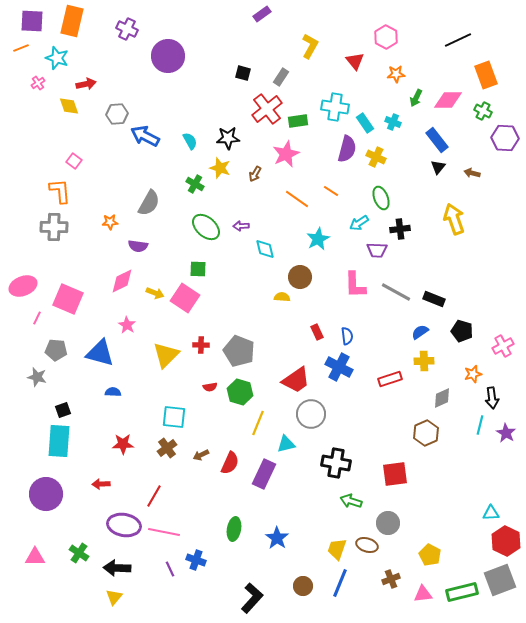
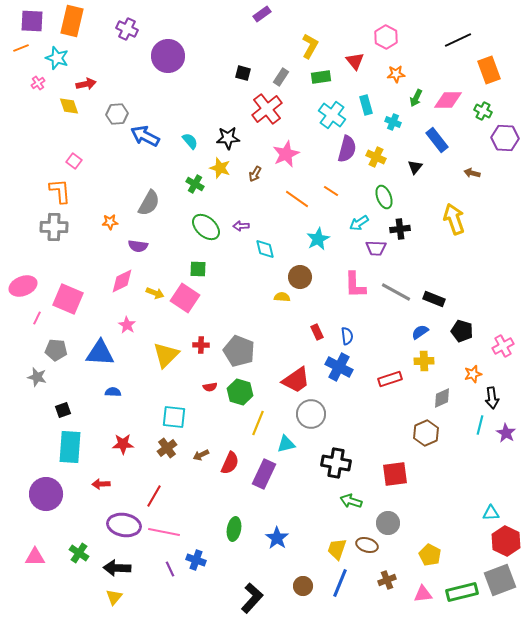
orange rectangle at (486, 75): moved 3 px right, 5 px up
cyan cross at (335, 107): moved 3 px left, 8 px down; rotated 28 degrees clockwise
green rectangle at (298, 121): moved 23 px right, 44 px up
cyan rectangle at (365, 123): moved 1 px right, 18 px up; rotated 18 degrees clockwise
cyan semicircle at (190, 141): rotated 12 degrees counterclockwise
black triangle at (438, 167): moved 23 px left
green ellipse at (381, 198): moved 3 px right, 1 px up
purple trapezoid at (377, 250): moved 1 px left, 2 px up
blue triangle at (100, 353): rotated 12 degrees counterclockwise
cyan rectangle at (59, 441): moved 11 px right, 6 px down
brown cross at (391, 579): moved 4 px left, 1 px down
